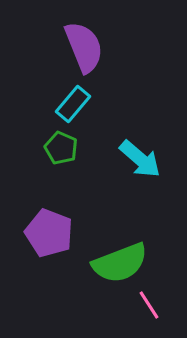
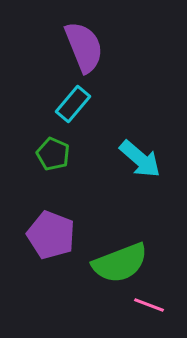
green pentagon: moved 8 px left, 6 px down
purple pentagon: moved 2 px right, 2 px down
pink line: rotated 36 degrees counterclockwise
